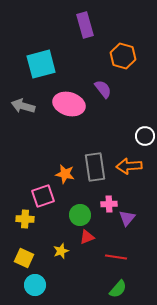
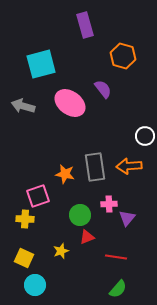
pink ellipse: moved 1 px right, 1 px up; rotated 20 degrees clockwise
pink square: moved 5 px left
